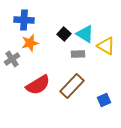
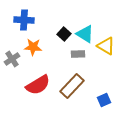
orange star: moved 3 px right, 4 px down; rotated 18 degrees clockwise
